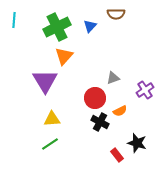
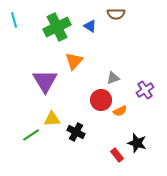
cyan line: rotated 21 degrees counterclockwise
blue triangle: rotated 40 degrees counterclockwise
orange triangle: moved 10 px right, 5 px down
red circle: moved 6 px right, 2 px down
black cross: moved 24 px left, 10 px down
green line: moved 19 px left, 9 px up
